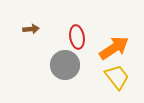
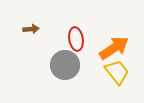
red ellipse: moved 1 px left, 2 px down
yellow trapezoid: moved 5 px up
